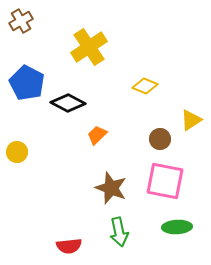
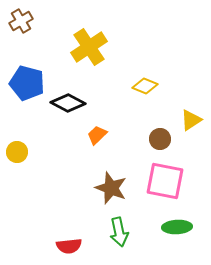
blue pentagon: rotated 12 degrees counterclockwise
